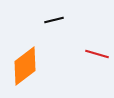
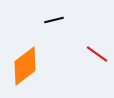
red line: rotated 20 degrees clockwise
